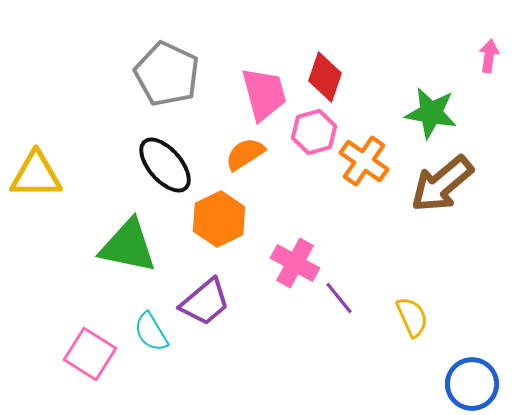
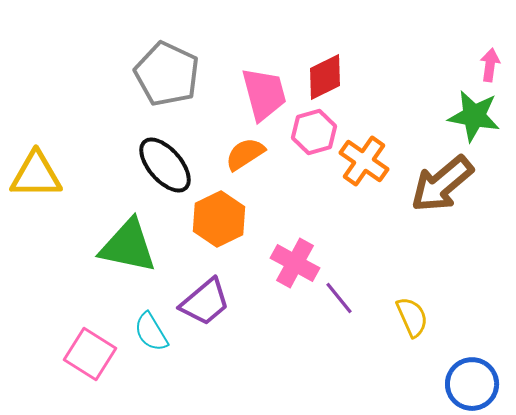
pink arrow: moved 1 px right, 9 px down
red diamond: rotated 45 degrees clockwise
green star: moved 43 px right, 3 px down
